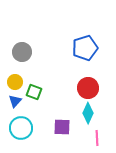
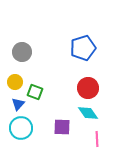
blue pentagon: moved 2 px left
green square: moved 1 px right
blue triangle: moved 3 px right, 3 px down
cyan diamond: rotated 60 degrees counterclockwise
pink line: moved 1 px down
